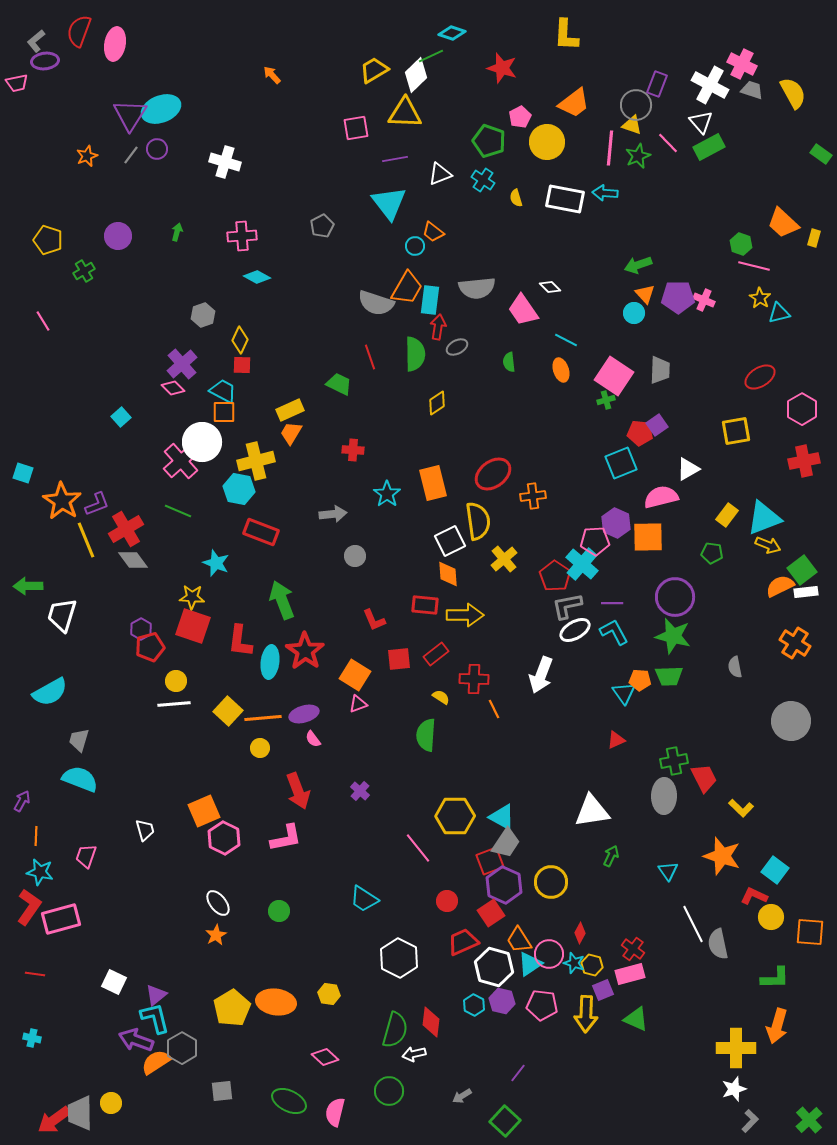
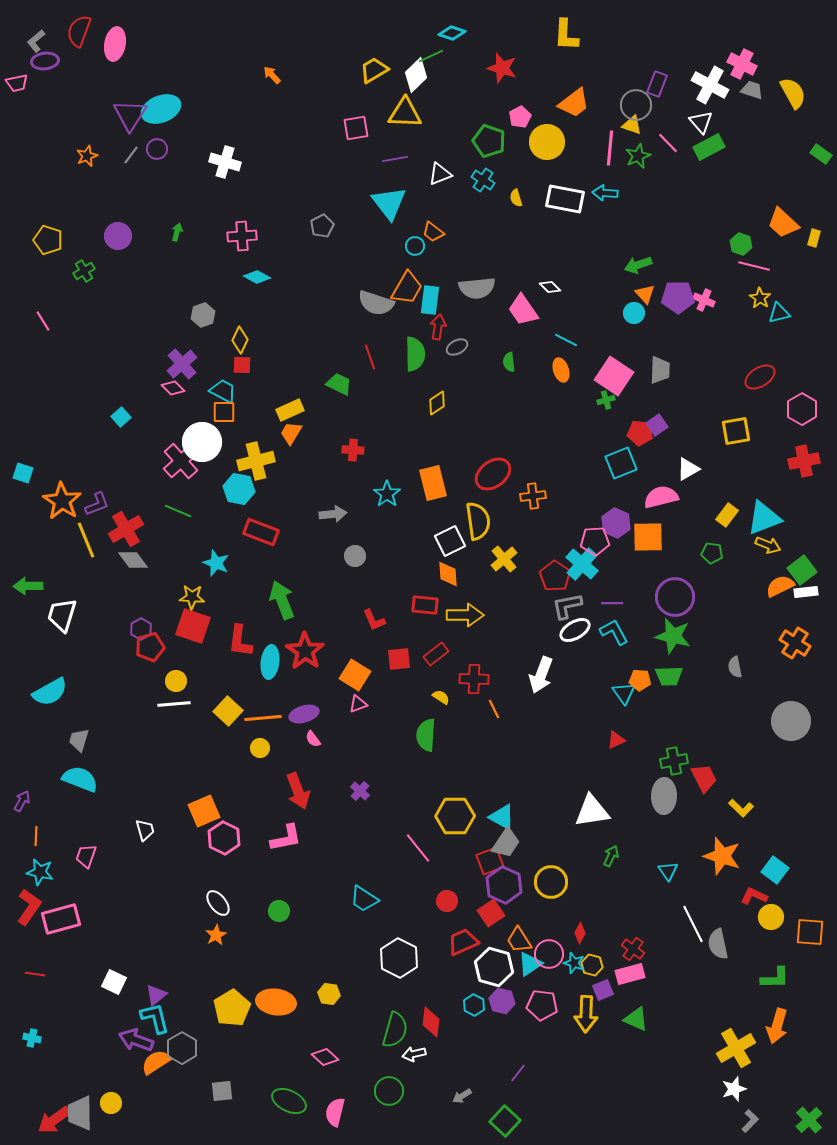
yellow cross at (736, 1048): rotated 30 degrees counterclockwise
